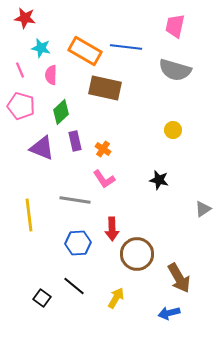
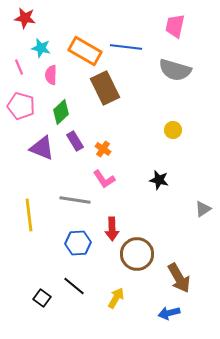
pink line: moved 1 px left, 3 px up
brown rectangle: rotated 52 degrees clockwise
purple rectangle: rotated 18 degrees counterclockwise
